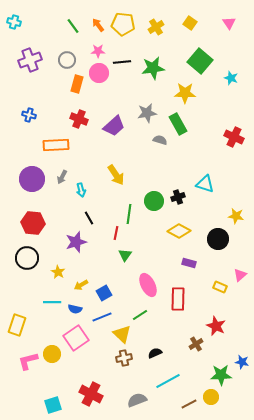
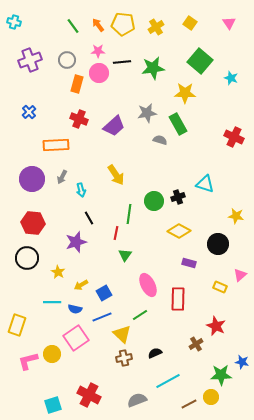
blue cross at (29, 115): moved 3 px up; rotated 32 degrees clockwise
black circle at (218, 239): moved 5 px down
red cross at (91, 394): moved 2 px left, 1 px down
